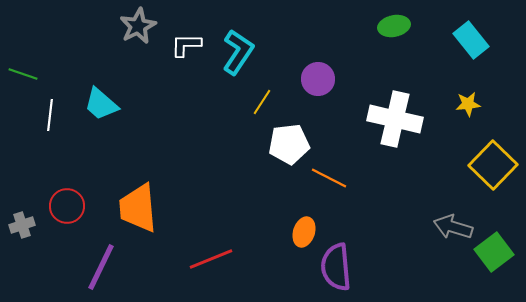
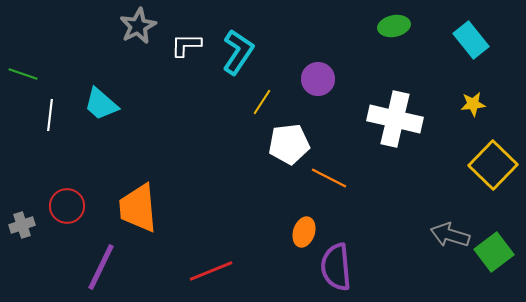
yellow star: moved 5 px right
gray arrow: moved 3 px left, 8 px down
red line: moved 12 px down
